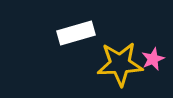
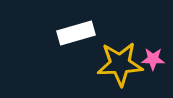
pink star: rotated 25 degrees clockwise
